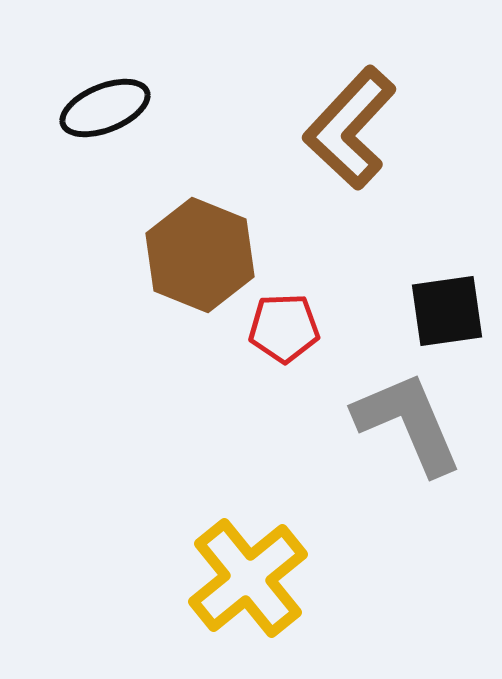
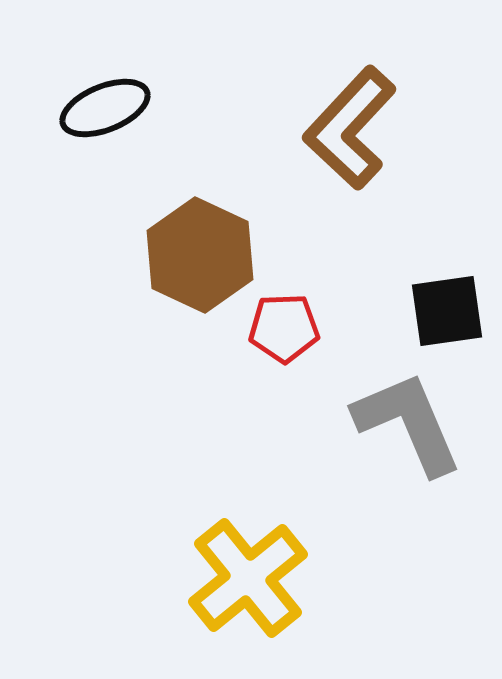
brown hexagon: rotated 3 degrees clockwise
